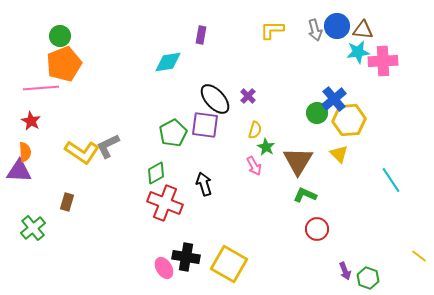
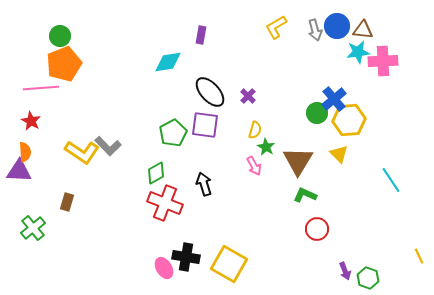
yellow L-shape at (272, 30): moved 4 px right, 3 px up; rotated 30 degrees counterclockwise
black ellipse at (215, 99): moved 5 px left, 7 px up
gray L-shape at (108, 146): rotated 108 degrees counterclockwise
yellow line at (419, 256): rotated 28 degrees clockwise
